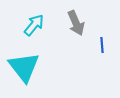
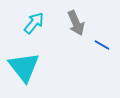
cyan arrow: moved 2 px up
blue line: rotated 56 degrees counterclockwise
